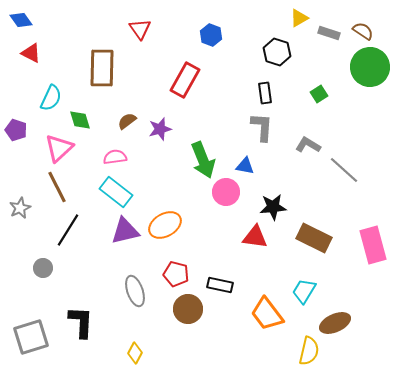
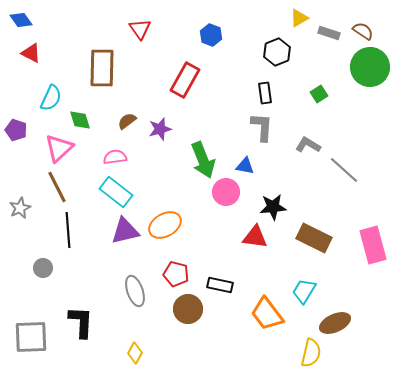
black hexagon at (277, 52): rotated 20 degrees clockwise
black line at (68, 230): rotated 36 degrees counterclockwise
gray square at (31, 337): rotated 15 degrees clockwise
yellow semicircle at (309, 351): moved 2 px right, 2 px down
